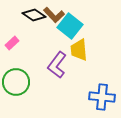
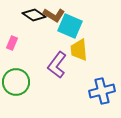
brown L-shape: rotated 15 degrees counterclockwise
cyan square: rotated 15 degrees counterclockwise
pink rectangle: rotated 24 degrees counterclockwise
blue cross: moved 6 px up; rotated 20 degrees counterclockwise
